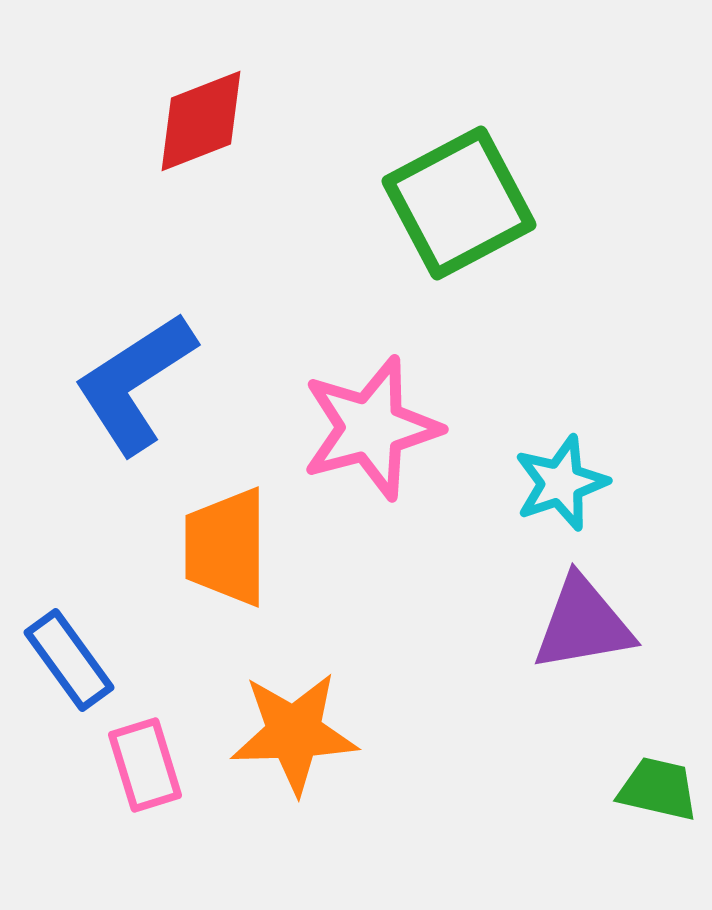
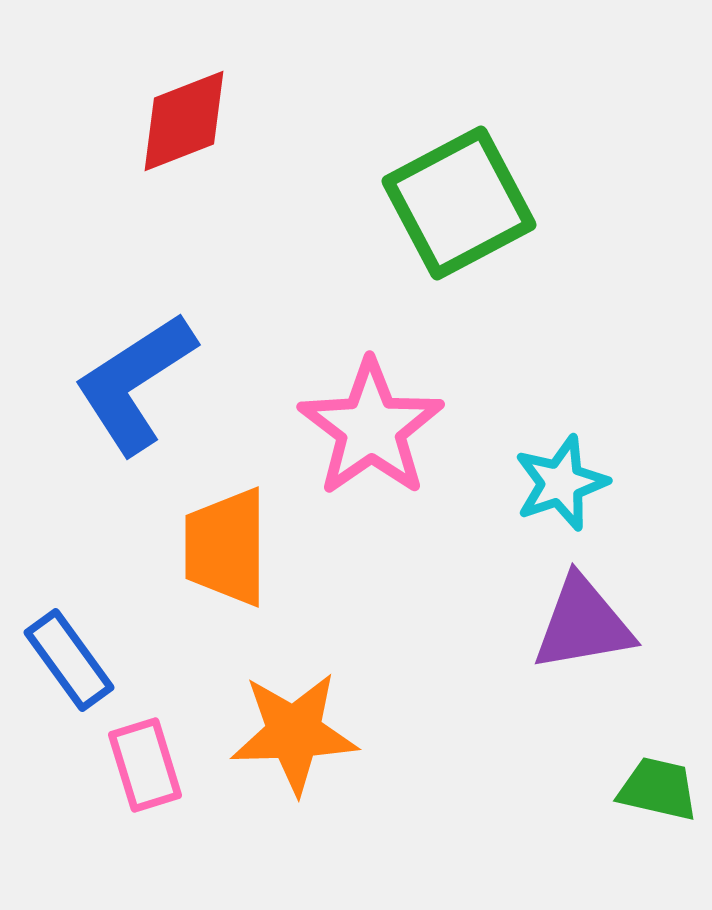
red diamond: moved 17 px left
pink star: rotated 20 degrees counterclockwise
